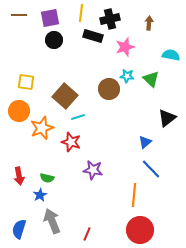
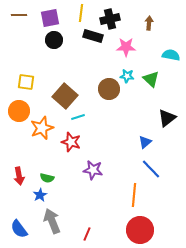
pink star: moved 1 px right; rotated 18 degrees clockwise
blue semicircle: rotated 54 degrees counterclockwise
